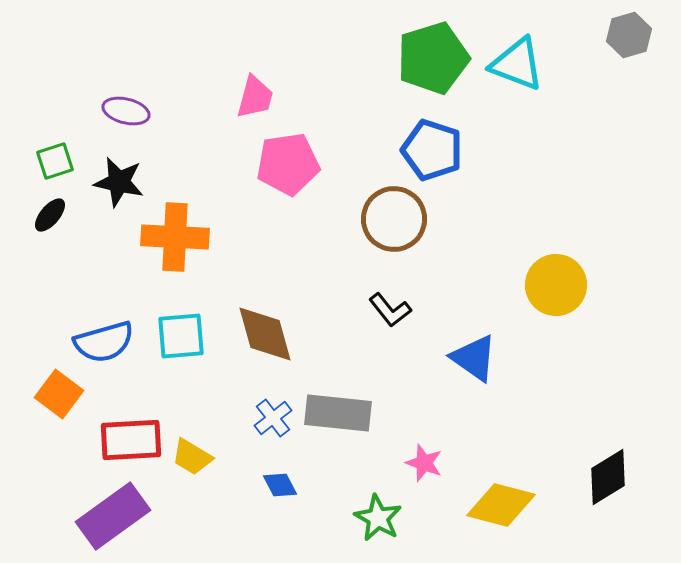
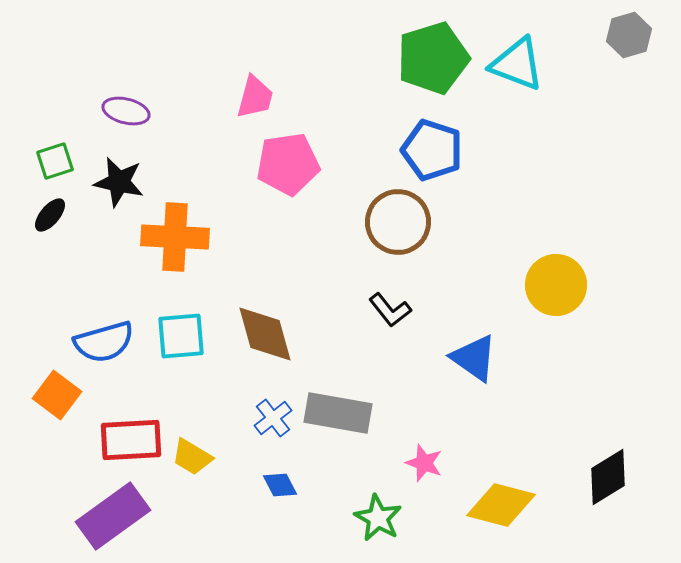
brown circle: moved 4 px right, 3 px down
orange square: moved 2 px left, 1 px down
gray rectangle: rotated 4 degrees clockwise
